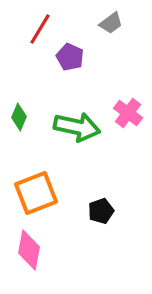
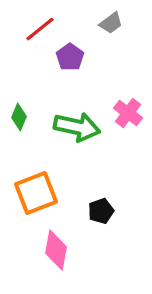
red line: rotated 20 degrees clockwise
purple pentagon: rotated 12 degrees clockwise
pink diamond: moved 27 px right
